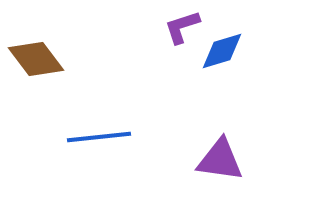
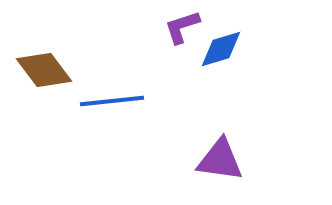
blue diamond: moved 1 px left, 2 px up
brown diamond: moved 8 px right, 11 px down
blue line: moved 13 px right, 36 px up
